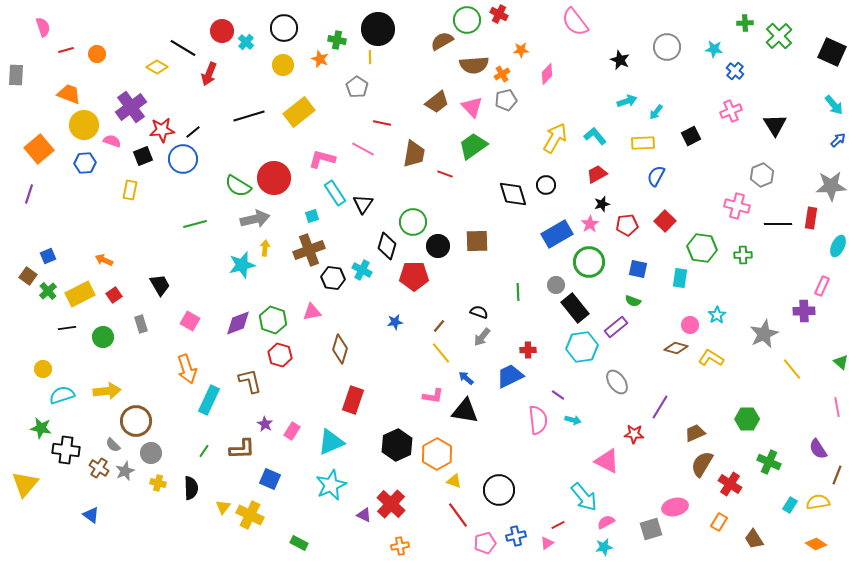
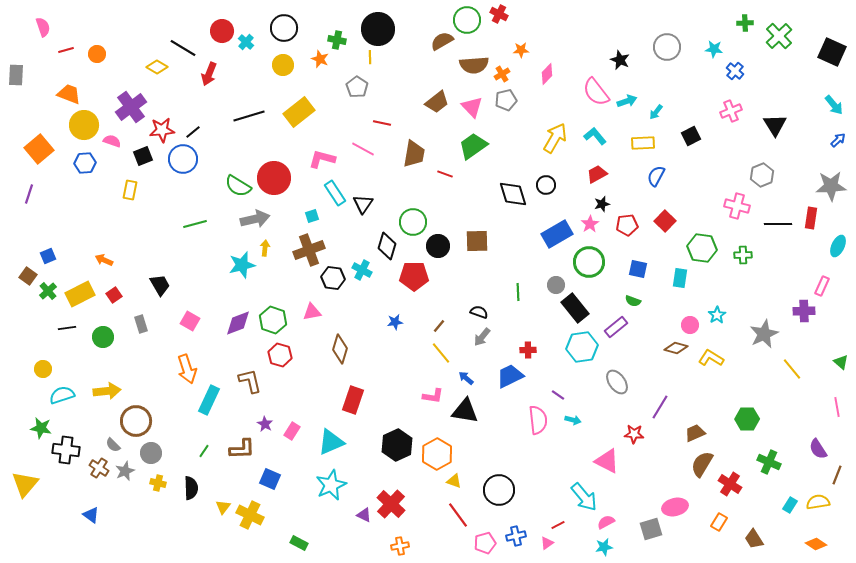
pink semicircle at (575, 22): moved 21 px right, 70 px down
